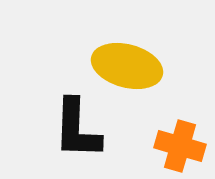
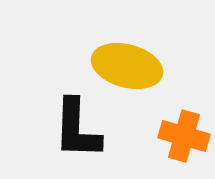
orange cross: moved 4 px right, 10 px up
